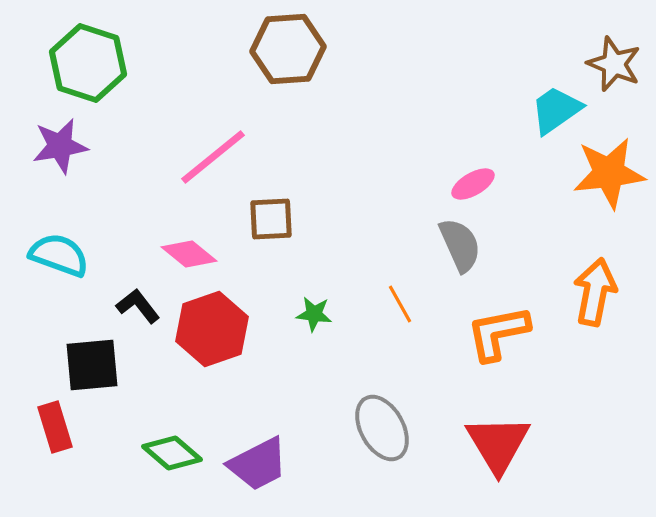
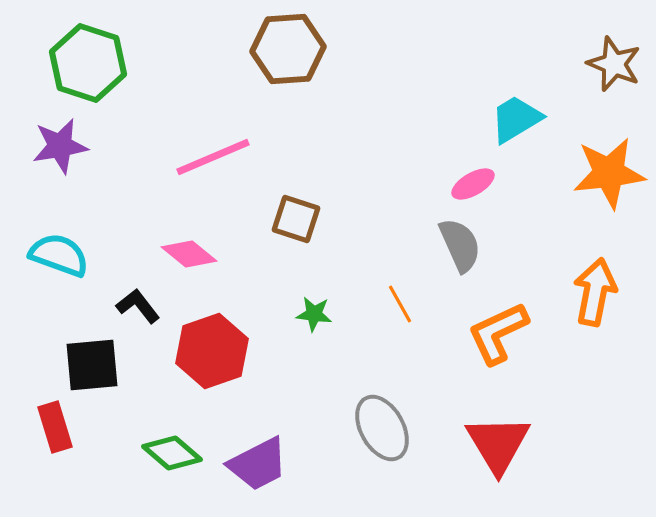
cyan trapezoid: moved 40 px left, 9 px down; rotated 4 degrees clockwise
pink line: rotated 16 degrees clockwise
brown square: moved 25 px right; rotated 21 degrees clockwise
red hexagon: moved 22 px down
orange L-shape: rotated 14 degrees counterclockwise
